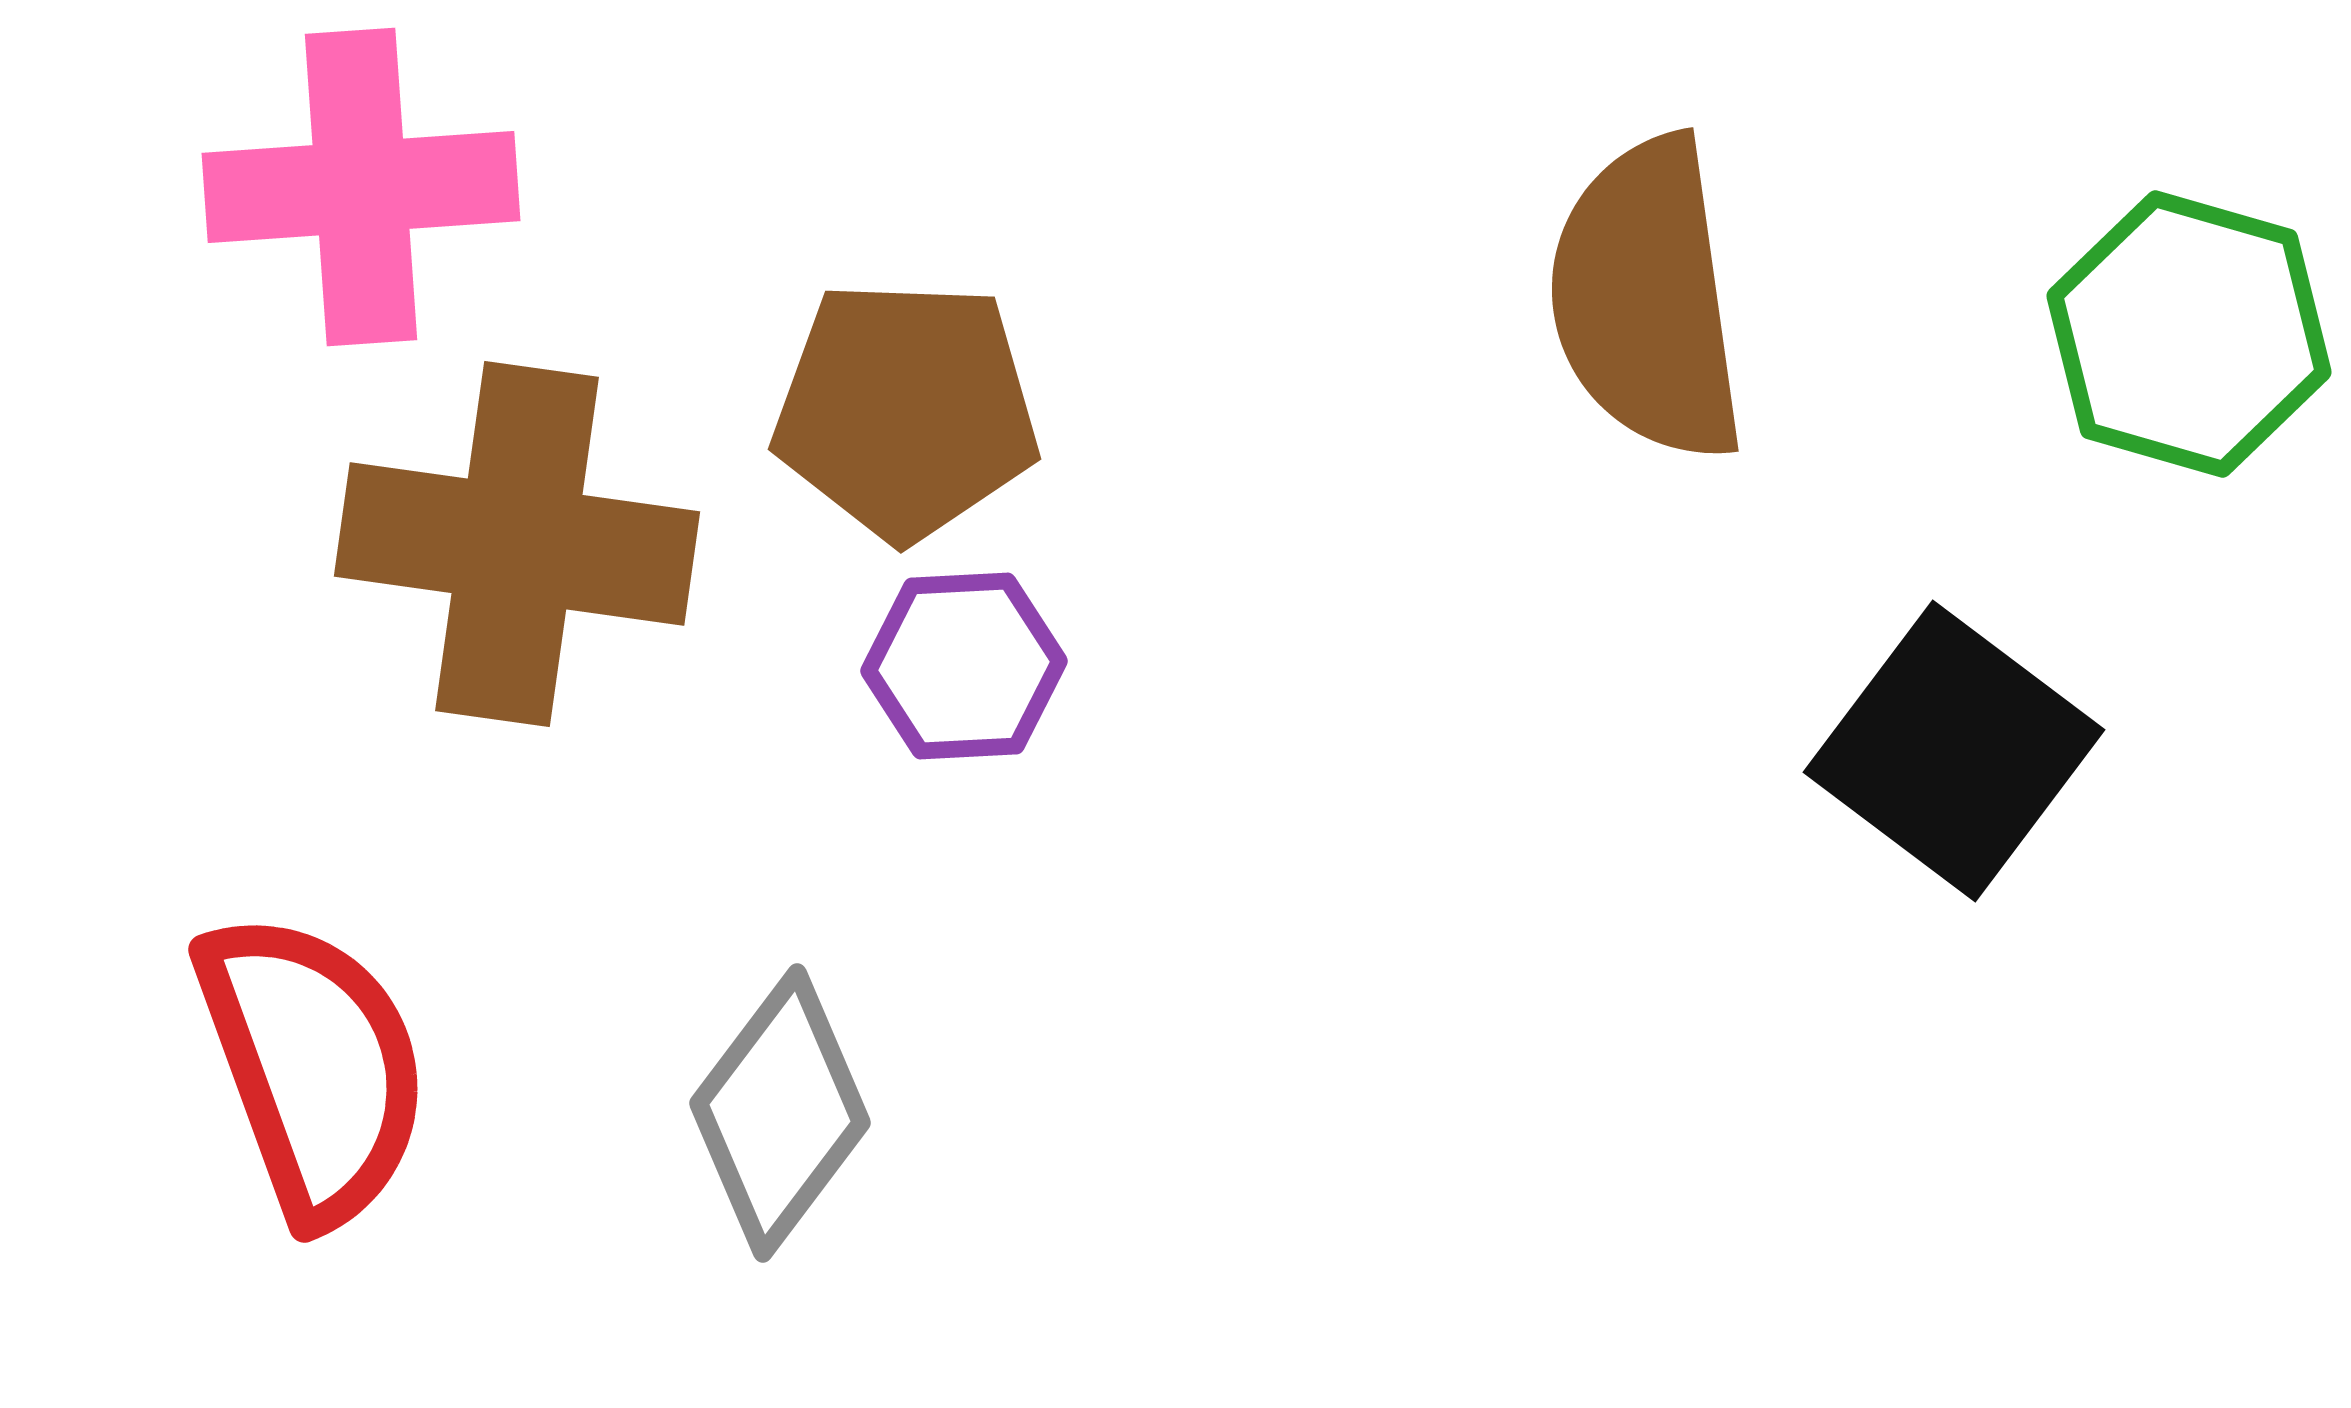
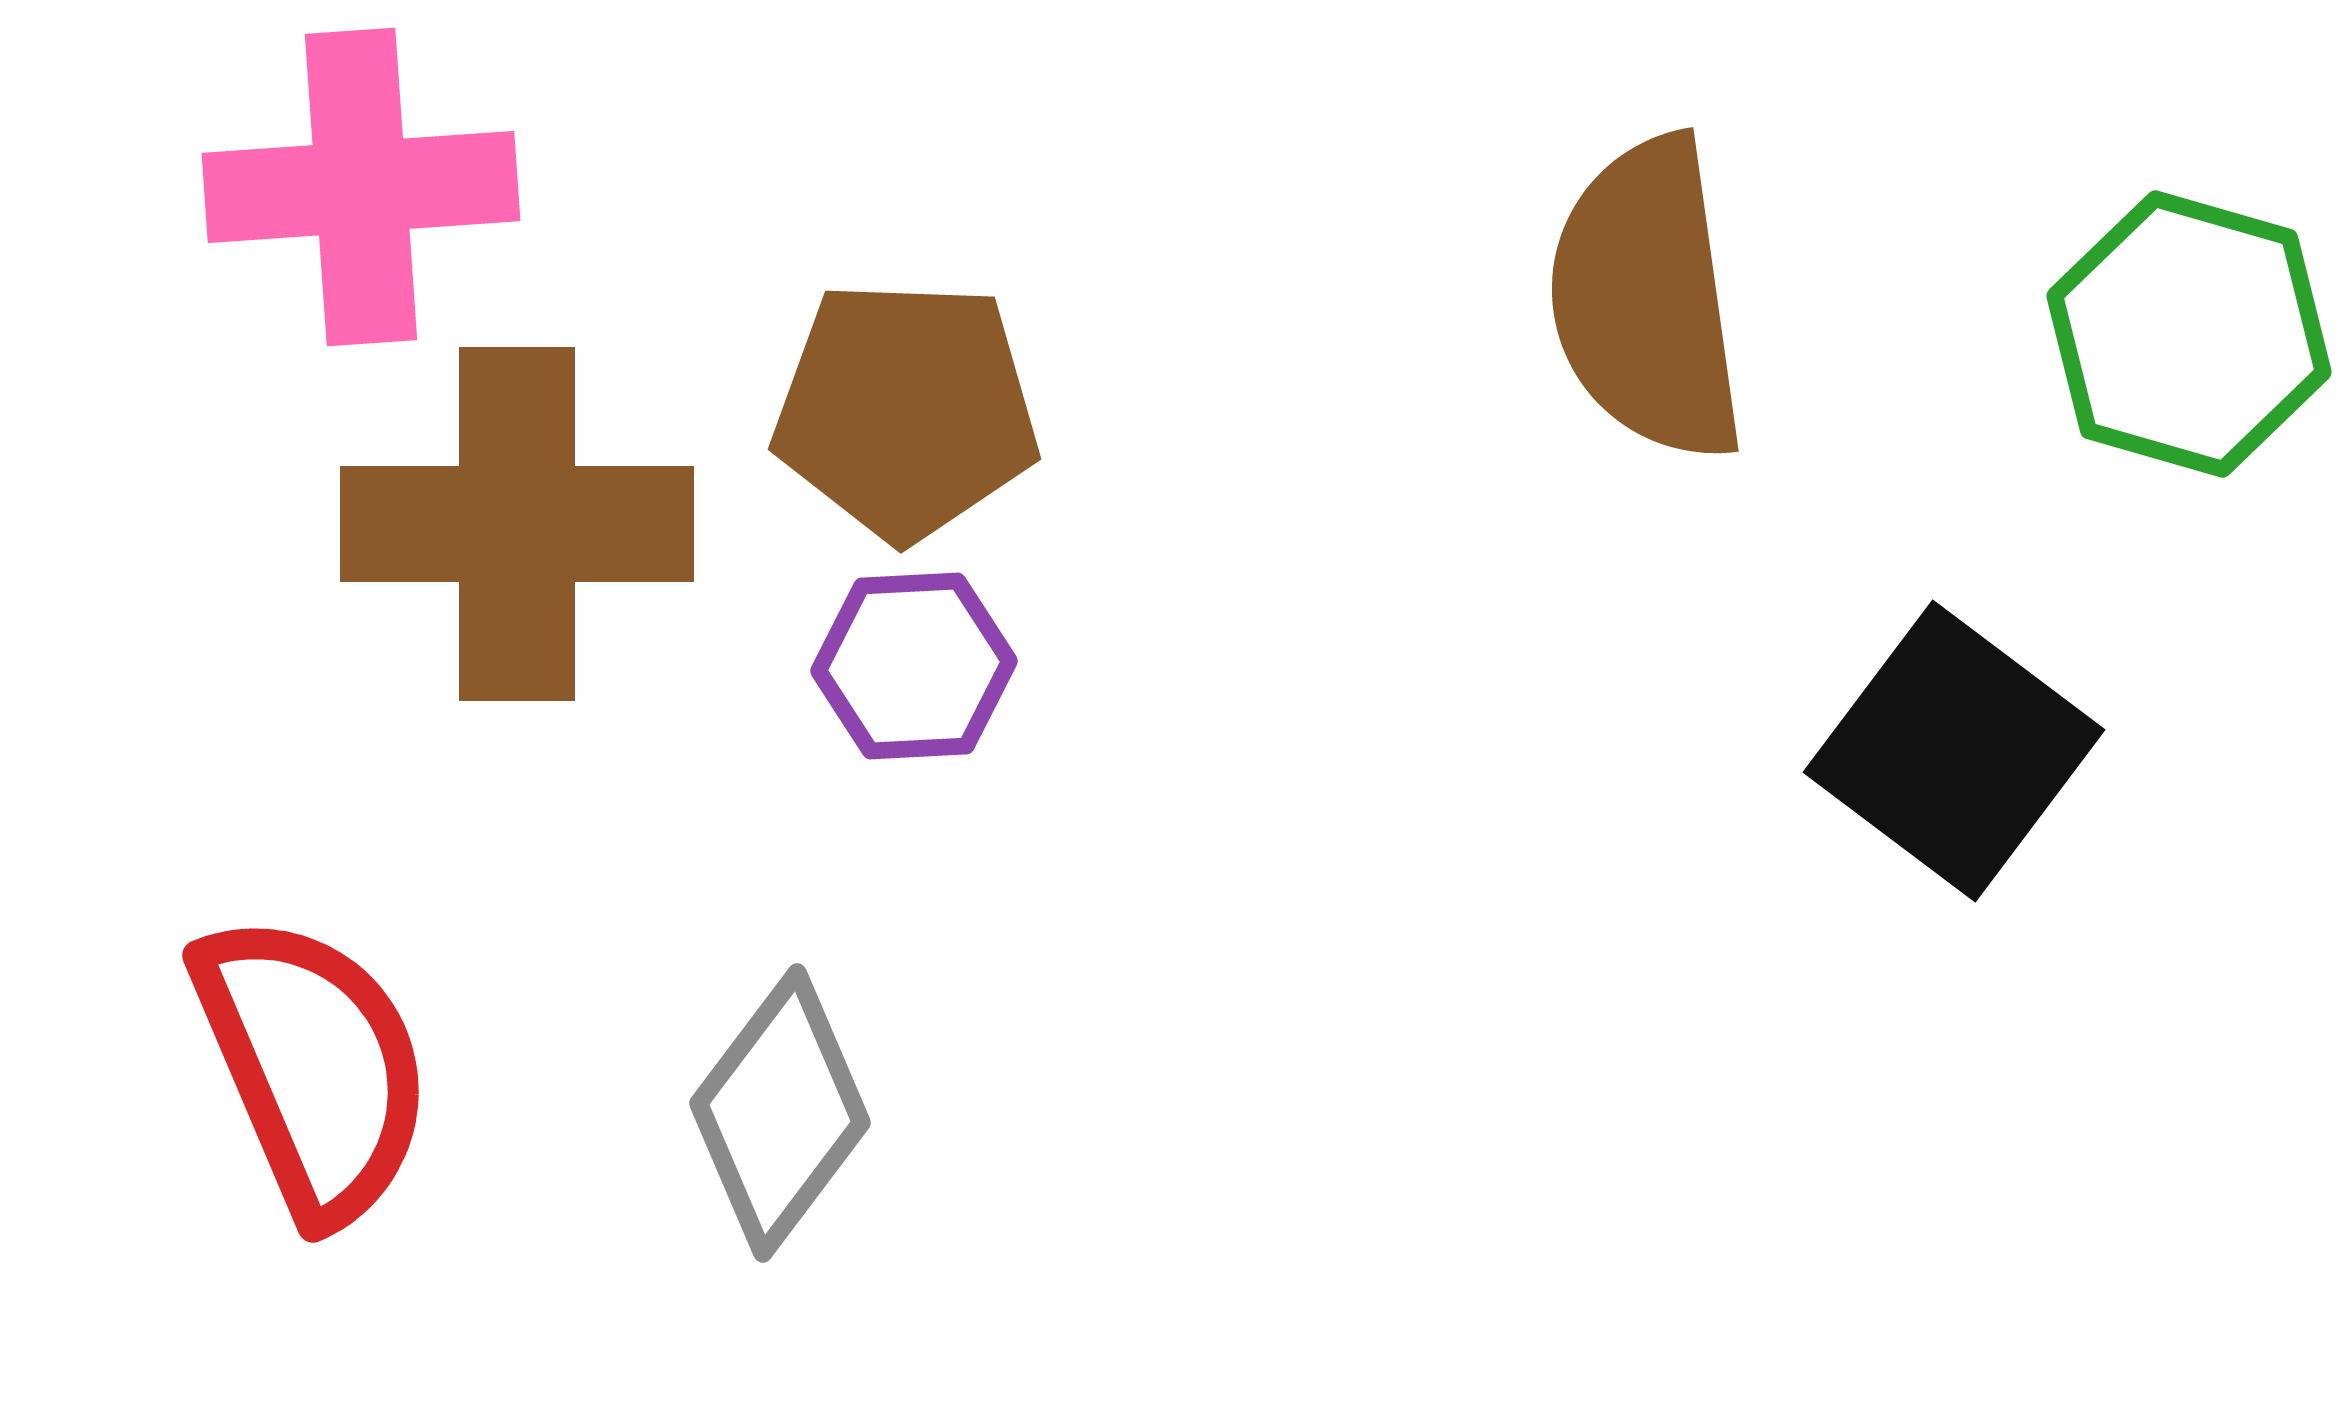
brown cross: moved 20 px up; rotated 8 degrees counterclockwise
purple hexagon: moved 50 px left
red semicircle: rotated 3 degrees counterclockwise
